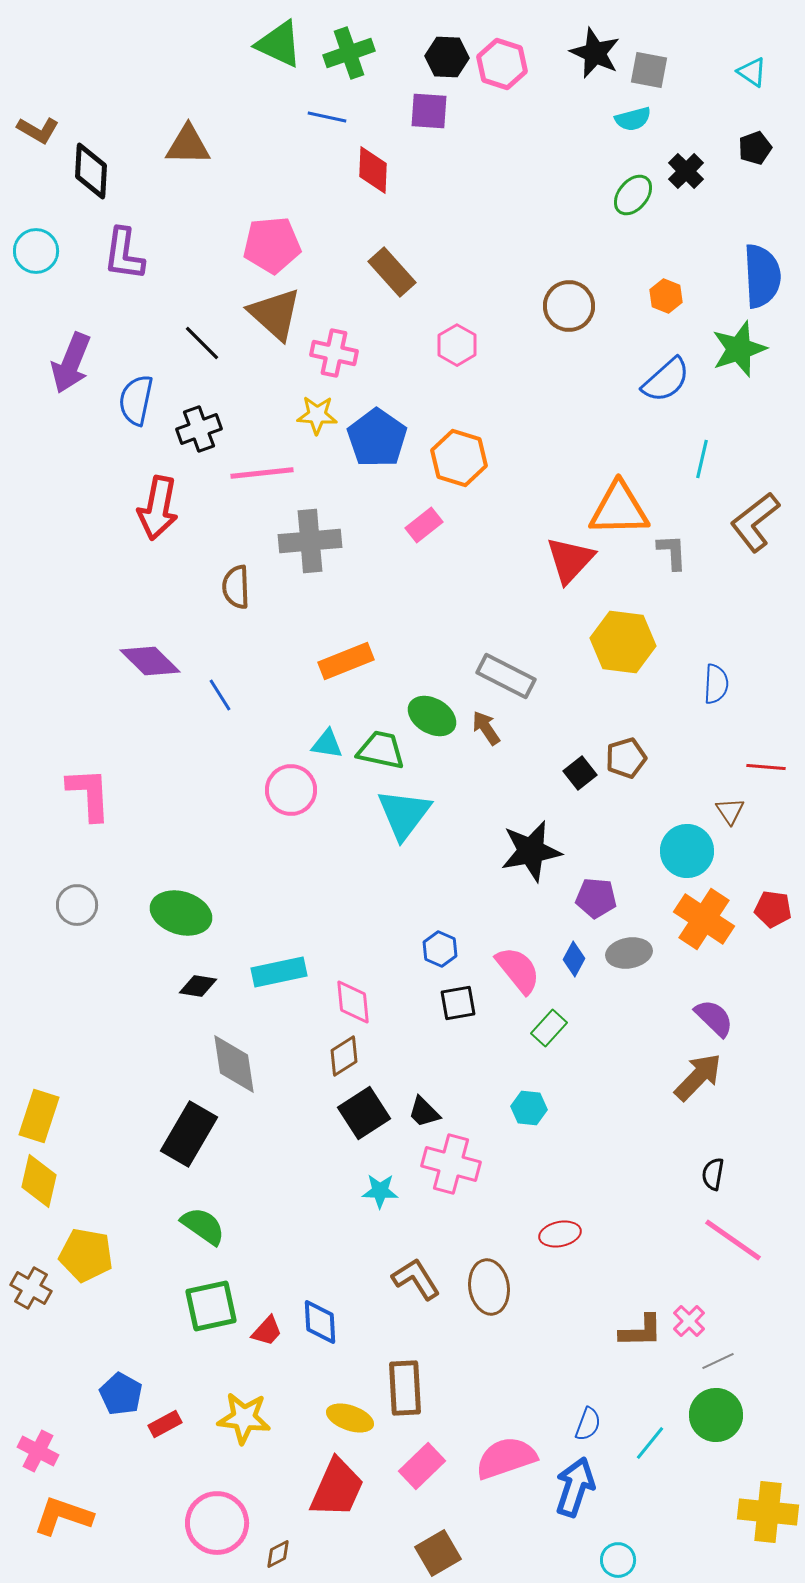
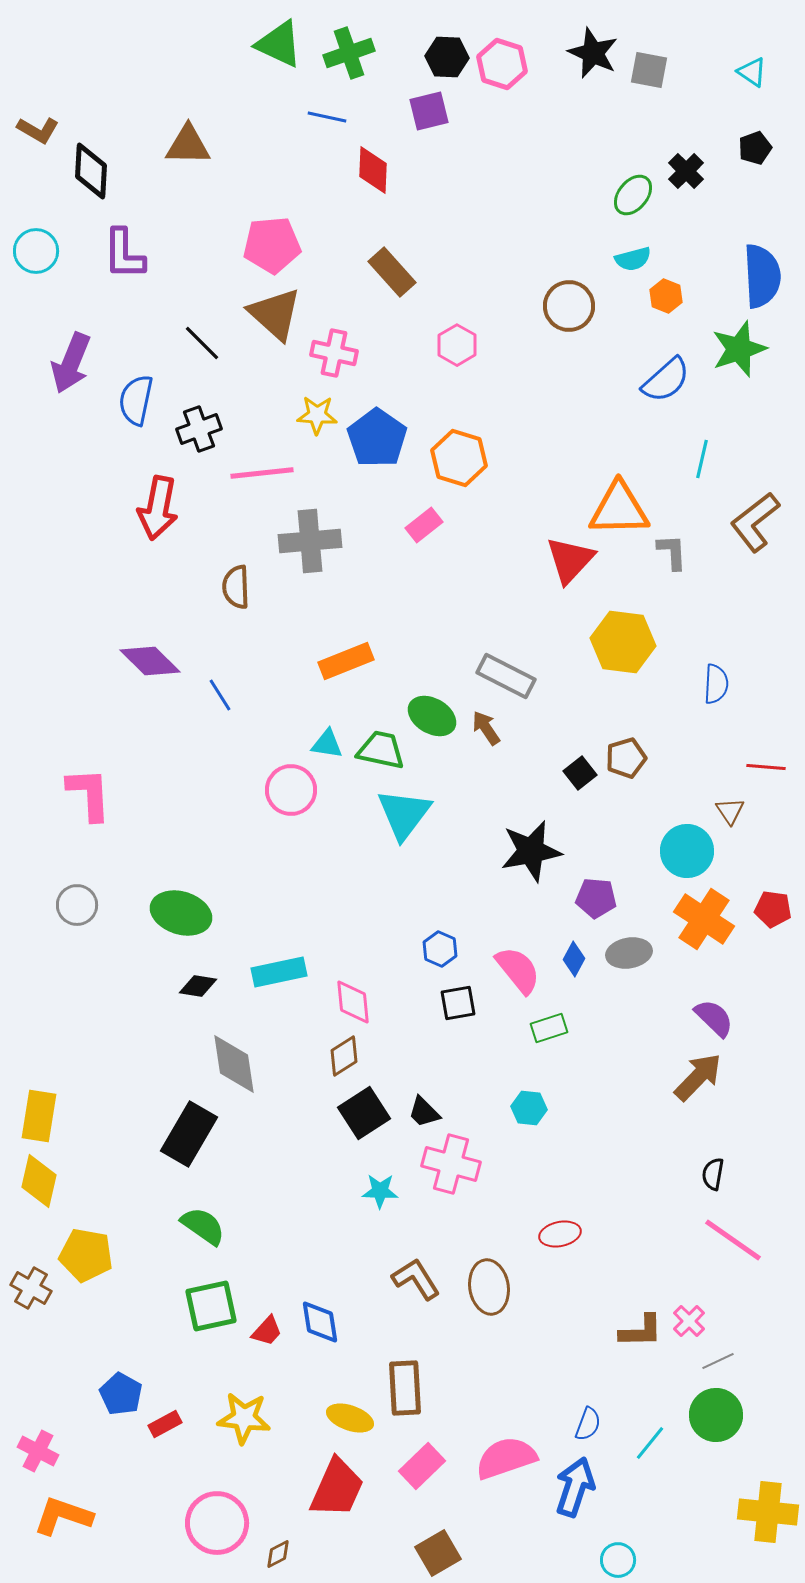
black star at (595, 53): moved 2 px left
purple square at (429, 111): rotated 18 degrees counterclockwise
cyan semicircle at (633, 119): moved 140 px down
purple L-shape at (124, 254): rotated 8 degrees counterclockwise
green rectangle at (549, 1028): rotated 30 degrees clockwise
yellow rectangle at (39, 1116): rotated 9 degrees counterclockwise
blue diamond at (320, 1322): rotated 6 degrees counterclockwise
